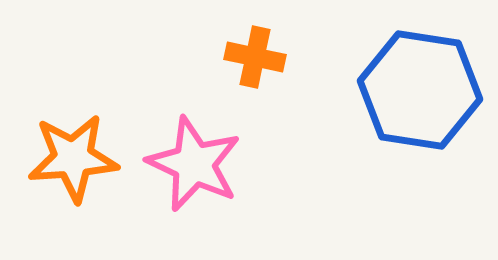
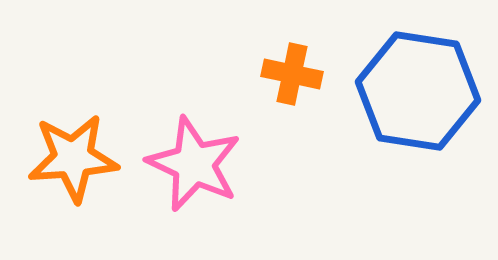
orange cross: moved 37 px right, 17 px down
blue hexagon: moved 2 px left, 1 px down
